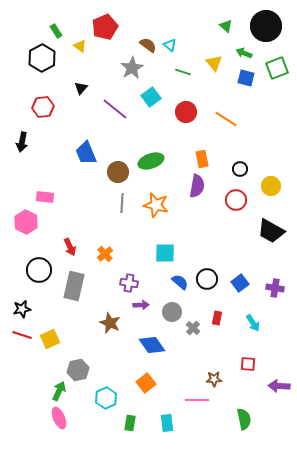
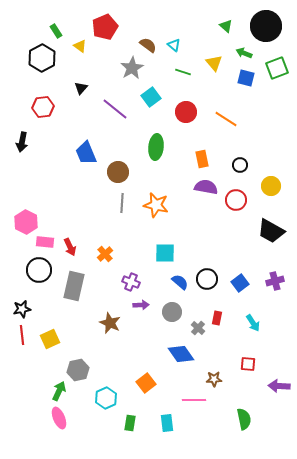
cyan triangle at (170, 45): moved 4 px right
green ellipse at (151, 161): moved 5 px right, 14 px up; rotated 65 degrees counterclockwise
black circle at (240, 169): moved 4 px up
purple semicircle at (197, 186): moved 9 px right, 1 px down; rotated 90 degrees counterclockwise
pink rectangle at (45, 197): moved 45 px down
purple cross at (129, 283): moved 2 px right, 1 px up; rotated 12 degrees clockwise
purple cross at (275, 288): moved 7 px up; rotated 24 degrees counterclockwise
gray cross at (193, 328): moved 5 px right
red line at (22, 335): rotated 66 degrees clockwise
blue diamond at (152, 345): moved 29 px right, 9 px down
pink line at (197, 400): moved 3 px left
